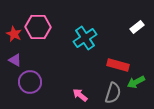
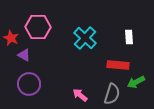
white rectangle: moved 8 px left, 10 px down; rotated 56 degrees counterclockwise
red star: moved 3 px left, 4 px down
cyan cross: rotated 15 degrees counterclockwise
purple triangle: moved 9 px right, 5 px up
red rectangle: rotated 10 degrees counterclockwise
purple circle: moved 1 px left, 2 px down
gray semicircle: moved 1 px left, 1 px down
